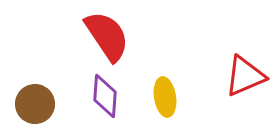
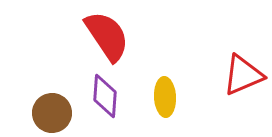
red triangle: moved 2 px left, 1 px up
yellow ellipse: rotated 6 degrees clockwise
brown circle: moved 17 px right, 9 px down
